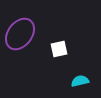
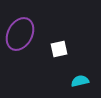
purple ellipse: rotated 8 degrees counterclockwise
